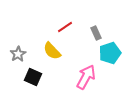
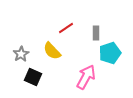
red line: moved 1 px right, 1 px down
gray rectangle: rotated 24 degrees clockwise
gray star: moved 3 px right
